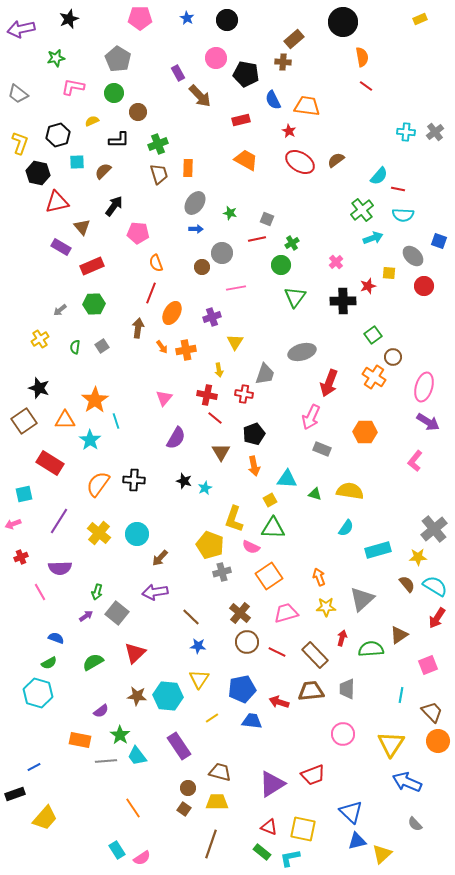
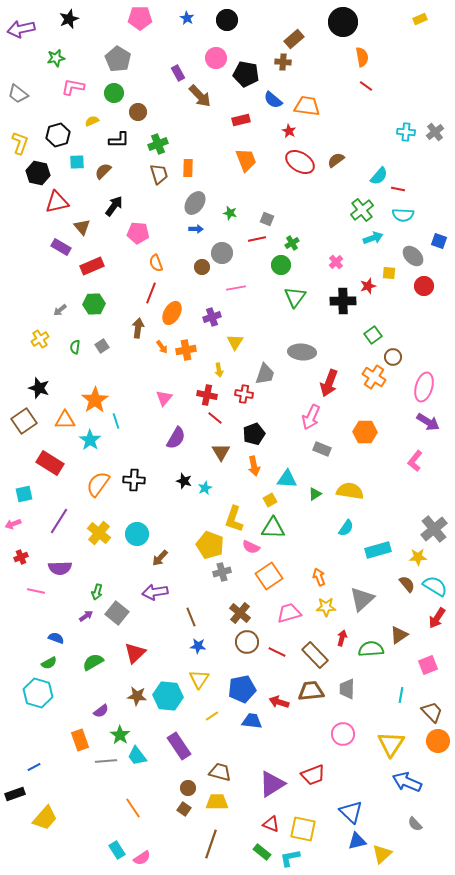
blue semicircle at (273, 100): rotated 24 degrees counterclockwise
orange trapezoid at (246, 160): rotated 40 degrees clockwise
gray ellipse at (302, 352): rotated 20 degrees clockwise
green triangle at (315, 494): rotated 48 degrees counterclockwise
pink line at (40, 592): moved 4 px left, 1 px up; rotated 48 degrees counterclockwise
pink trapezoid at (286, 613): moved 3 px right
brown line at (191, 617): rotated 24 degrees clockwise
yellow line at (212, 718): moved 2 px up
orange rectangle at (80, 740): rotated 60 degrees clockwise
red triangle at (269, 827): moved 2 px right, 3 px up
